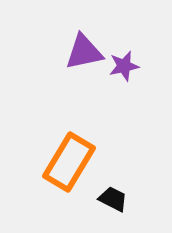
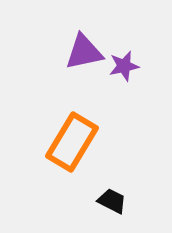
orange rectangle: moved 3 px right, 20 px up
black trapezoid: moved 1 px left, 2 px down
